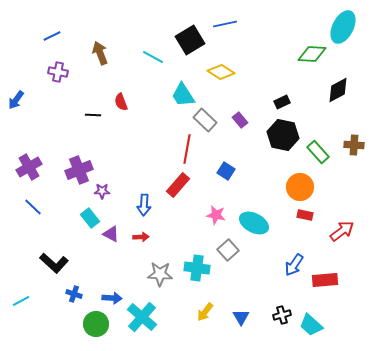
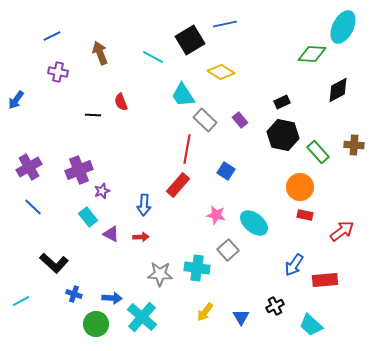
purple star at (102, 191): rotated 21 degrees counterclockwise
cyan rectangle at (90, 218): moved 2 px left, 1 px up
cyan ellipse at (254, 223): rotated 12 degrees clockwise
black cross at (282, 315): moved 7 px left, 9 px up; rotated 12 degrees counterclockwise
